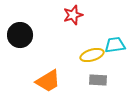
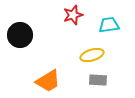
cyan trapezoid: moved 6 px left, 20 px up
